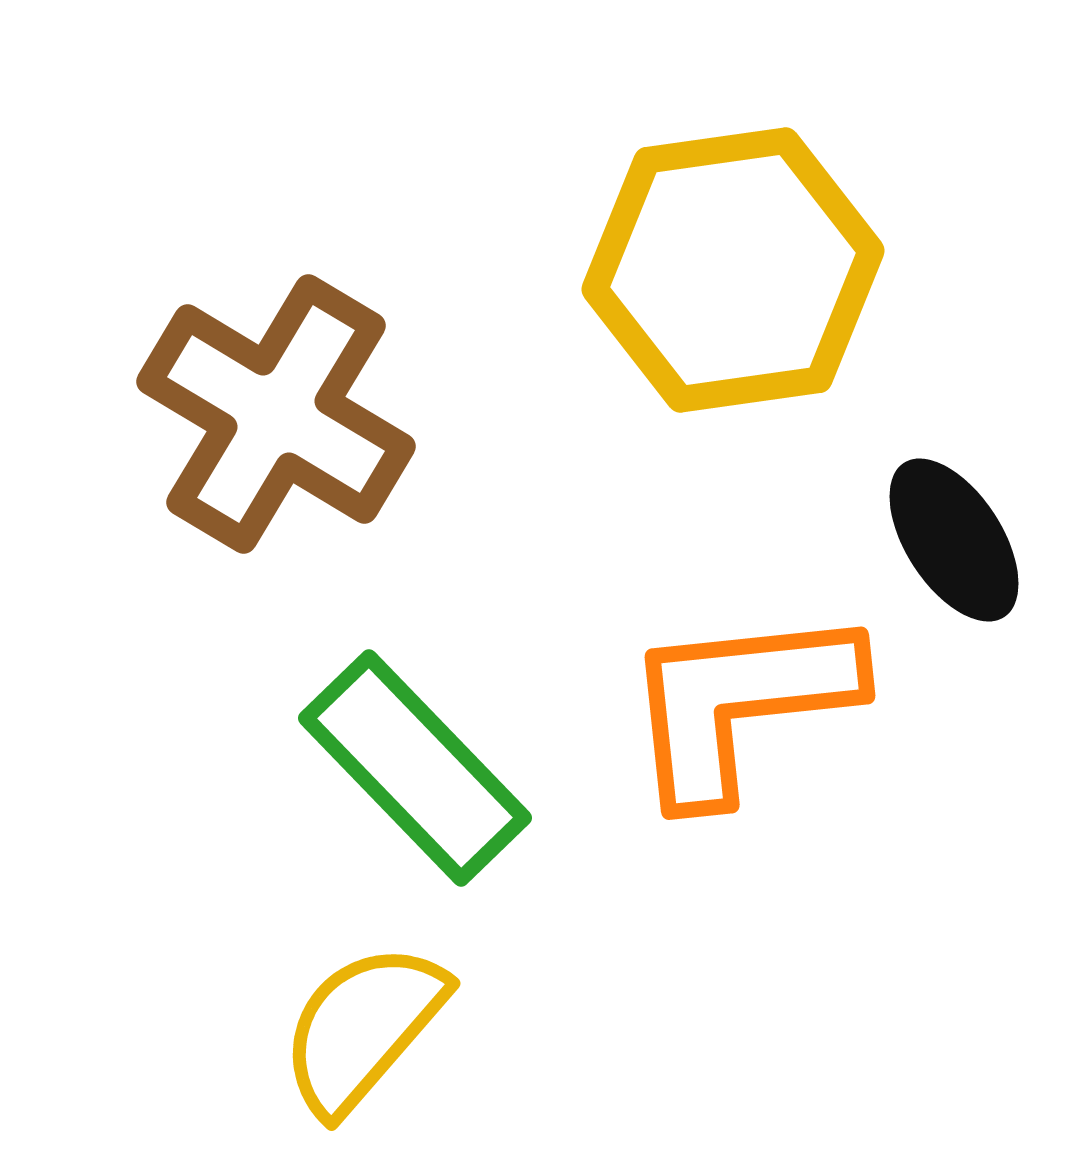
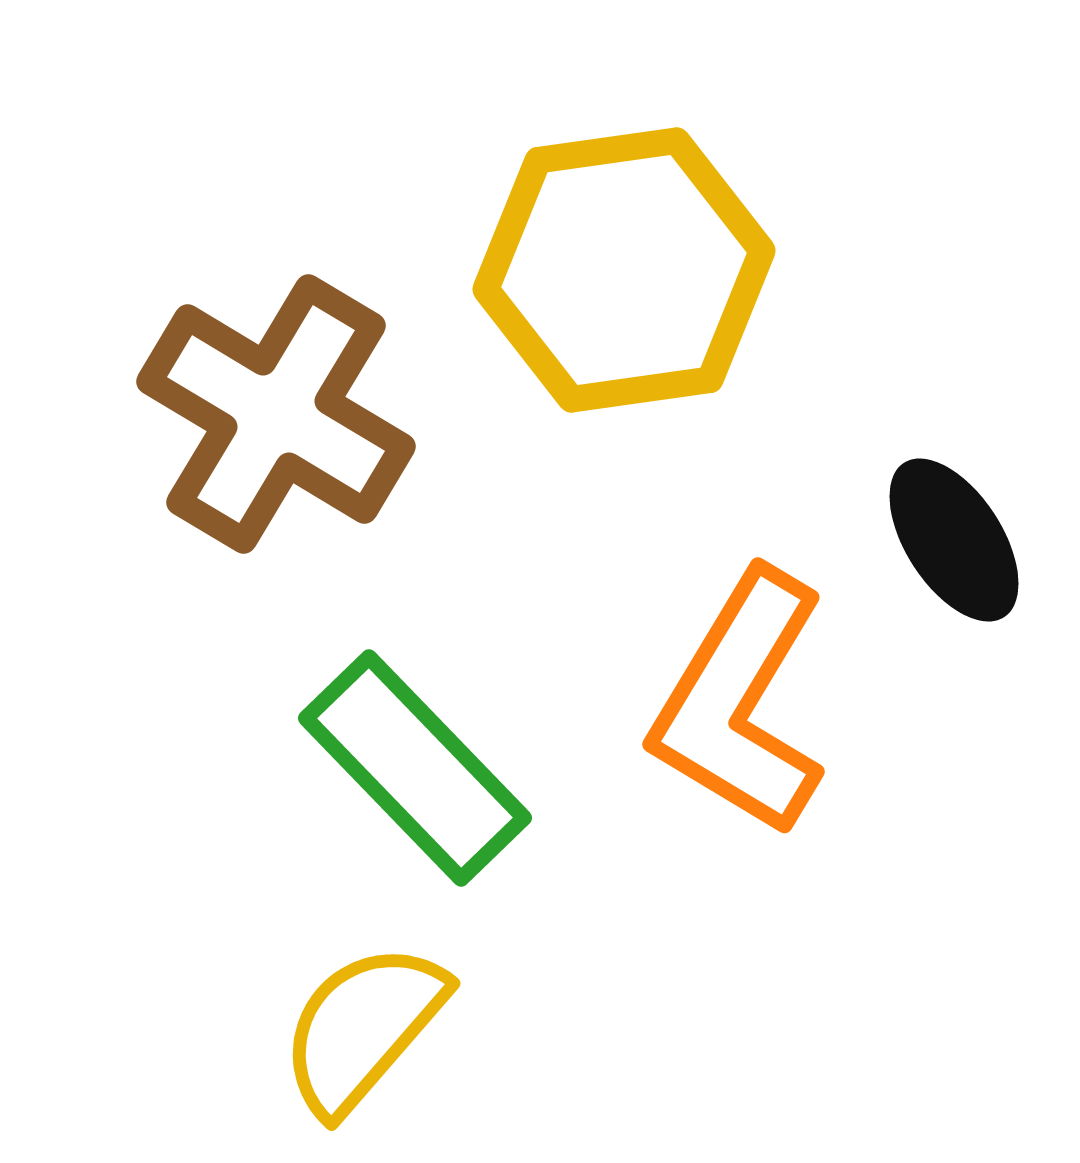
yellow hexagon: moved 109 px left
orange L-shape: rotated 53 degrees counterclockwise
